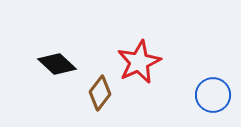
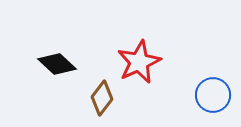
brown diamond: moved 2 px right, 5 px down
